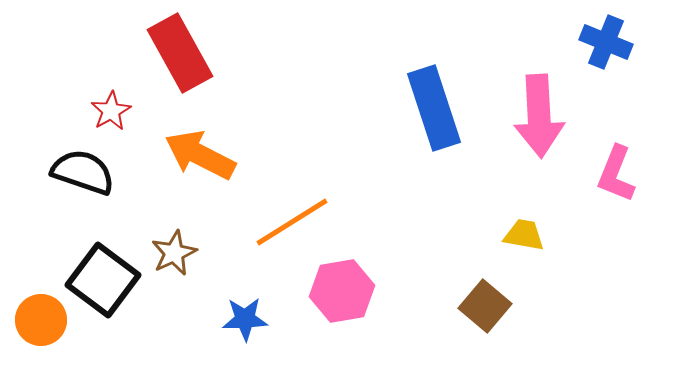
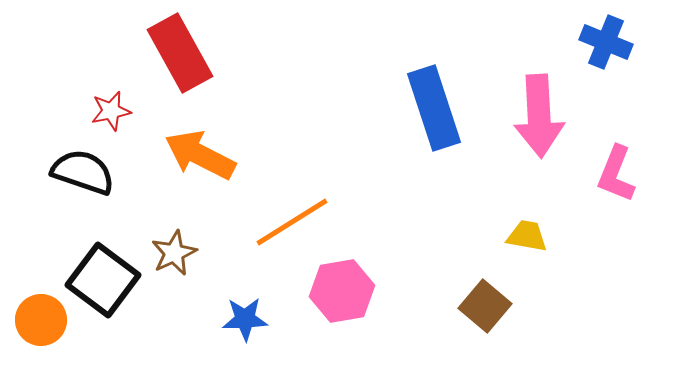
red star: rotated 18 degrees clockwise
yellow trapezoid: moved 3 px right, 1 px down
